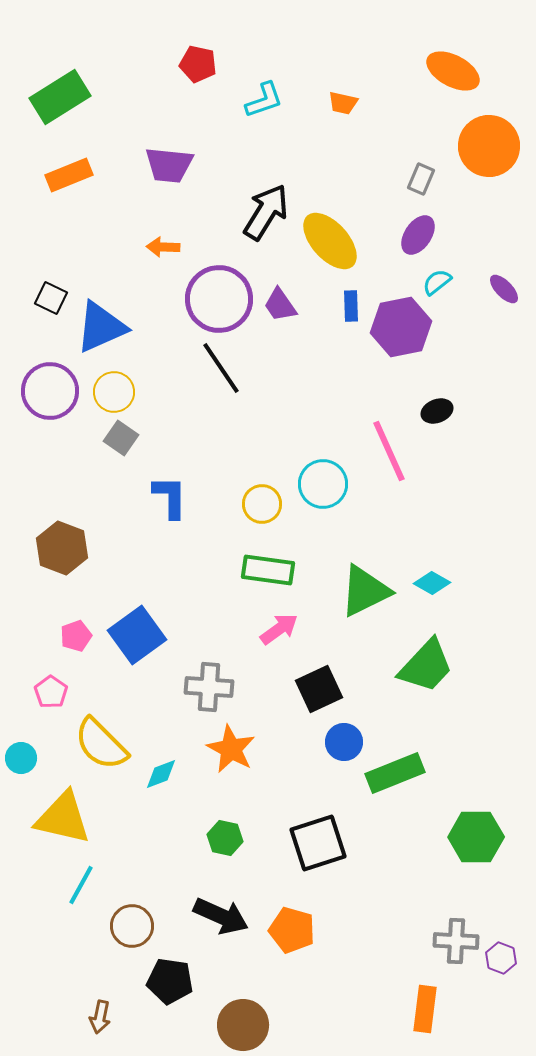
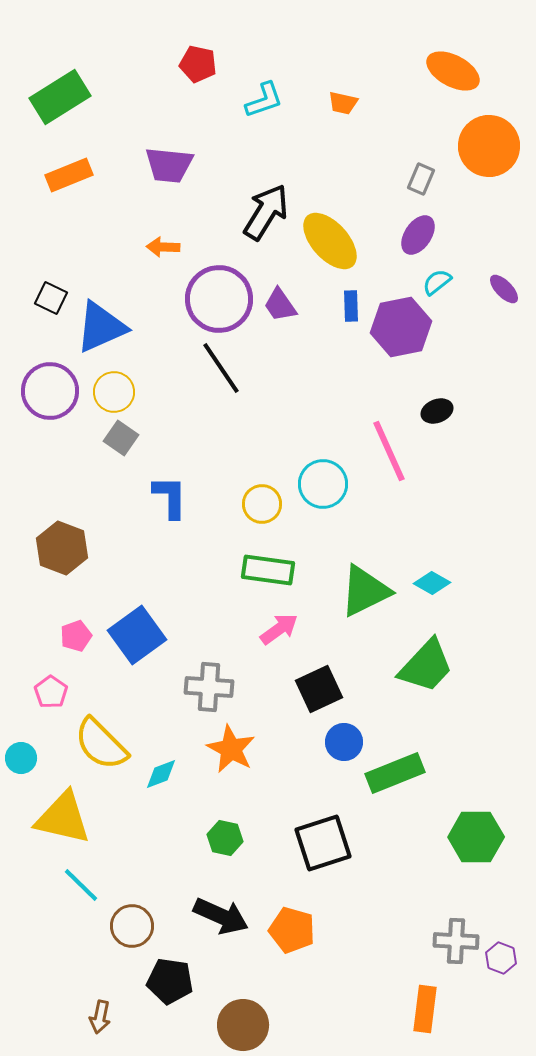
black square at (318, 843): moved 5 px right
cyan line at (81, 885): rotated 75 degrees counterclockwise
